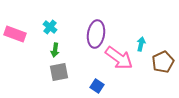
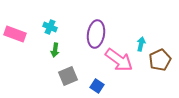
cyan cross: rotated 16 degrees counterclockwise
pink arrow: moved 2 px down
brown pentagon: moved 3 px left, 2 px up
gray square: moved 9 px right, 4 px down; rotated 12 degrees counterclockwise
